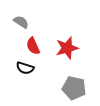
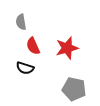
gray semicircle: rotated 133 degrees counterclockwise
gray pentagon: moved 1 px down
